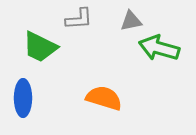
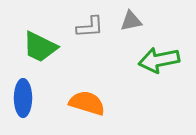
gray L-shape: moved 11 px right, 8 px down
green arrow: moved 12 px down; rotated 27 degrees counterclockwise
orange semicircle: moved 17 px left, 5 px down
